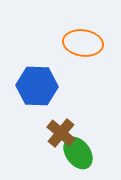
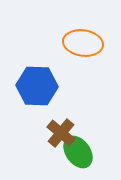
green ellipse: moved 1 px up
